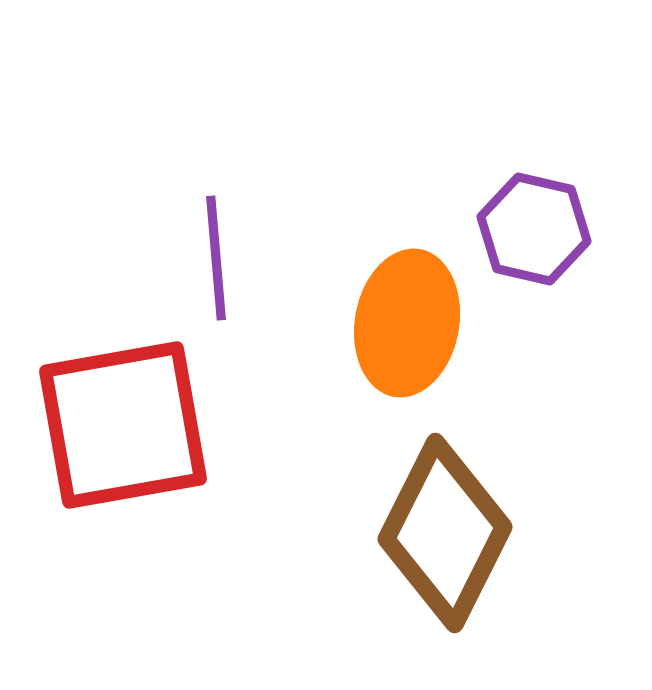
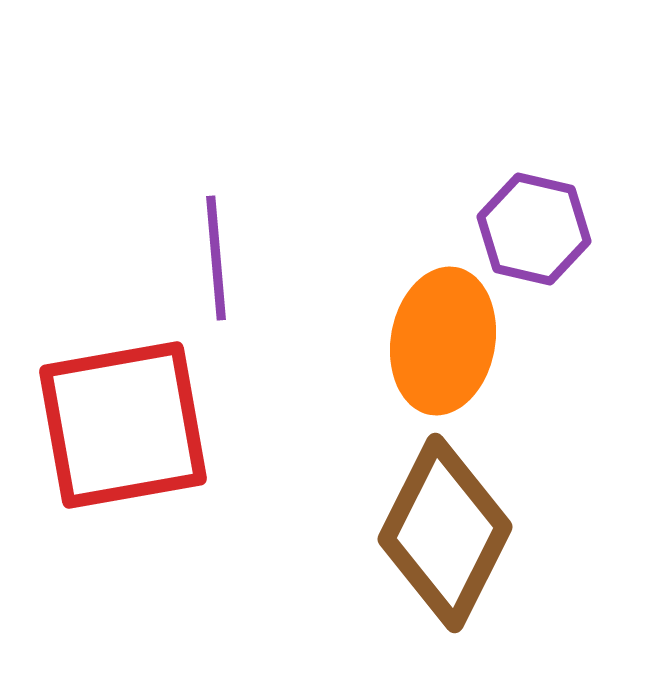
orange ellipse: moved 36 px right, 18 px down
